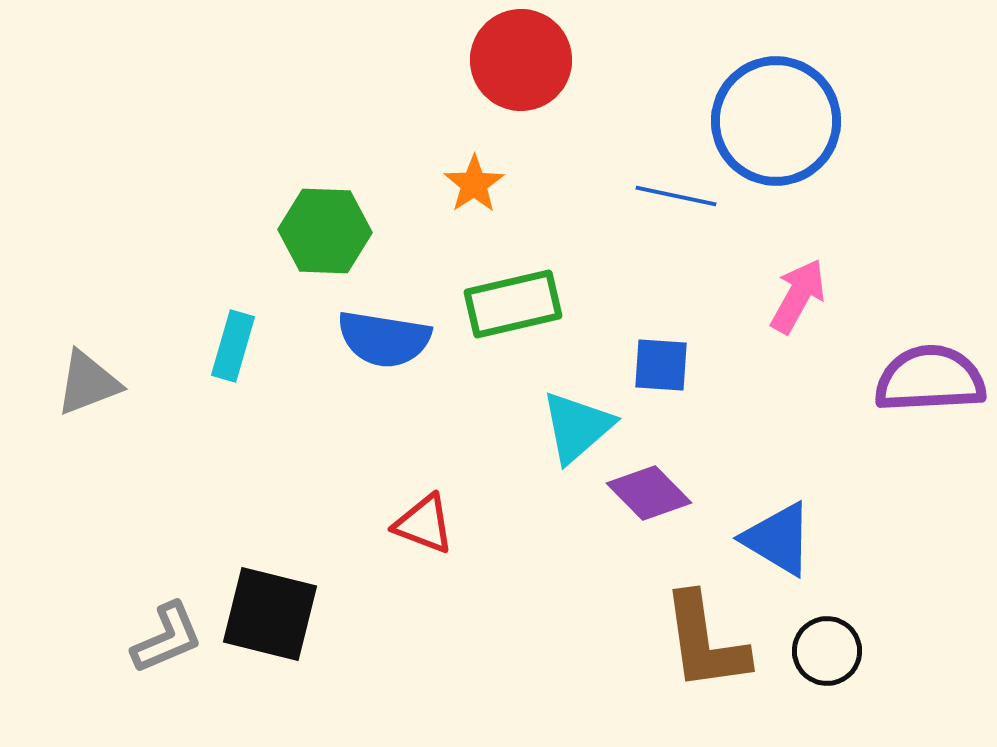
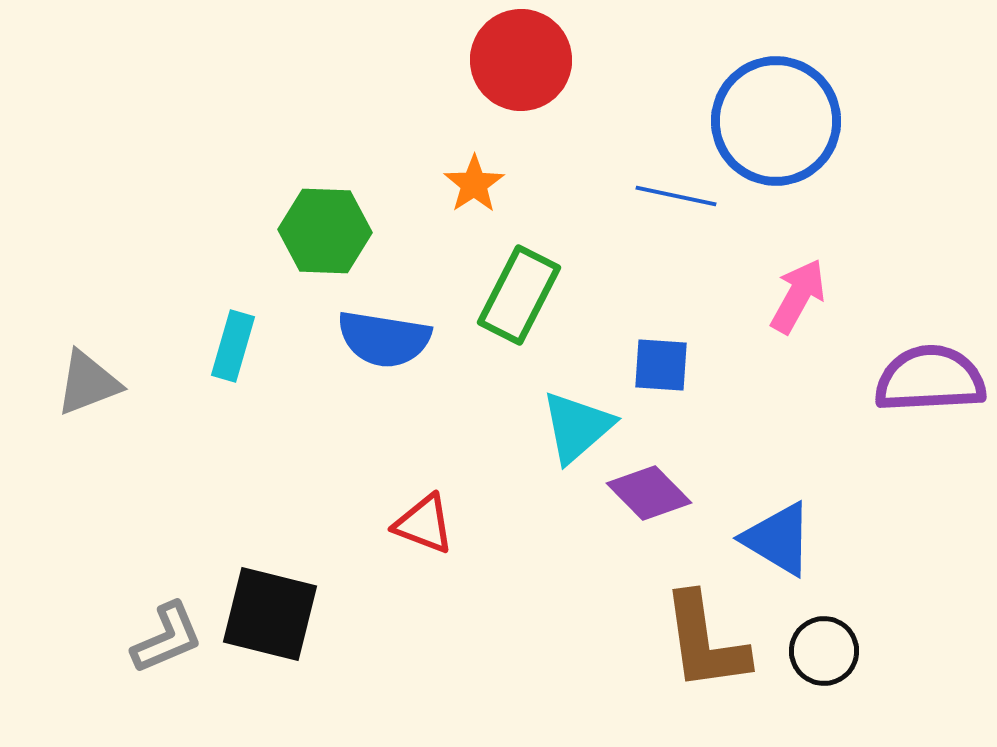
green rectangle: moved 6 px right, 9 px up; rotated 50 degrees counterclockwise
black circle: moved 3 px left
